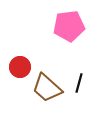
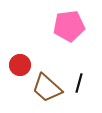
red circle: moved 2 px up
